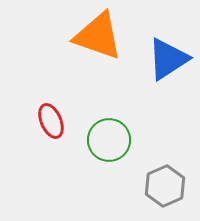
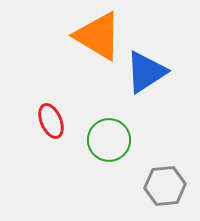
orange triangle: rotated 12 degrees clockwise
blue triangle: moved 22 px left, 13 px down
gray hexagon: rotated 18 degrees clockwise
